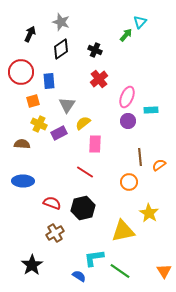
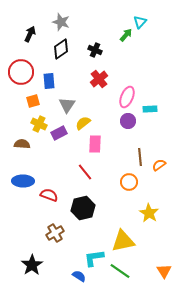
cyan rectangle: moved 1 px left, 1 px up
red line: rotated 18 degrees clockwise
red semicircle: moved 3 px left, 8 px up
yellow triangle: moved 10 px down
